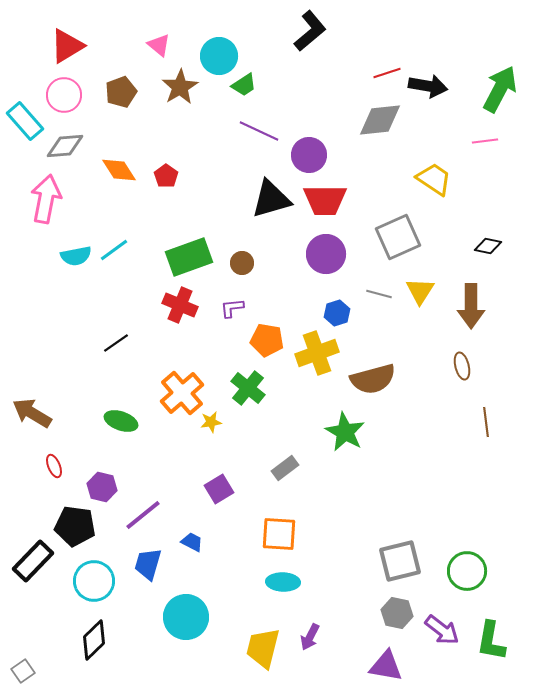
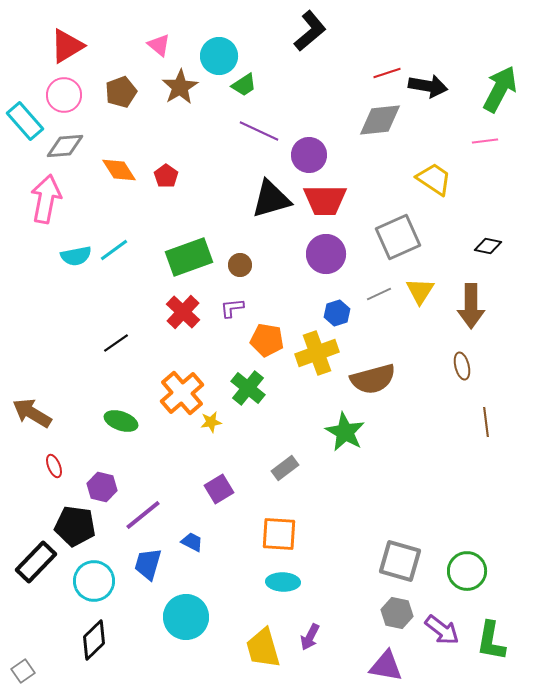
brown circle at (242, 263): moved 2 px left, 2 px down
gray line at (379, 294): rotated 40 degrees counterclockwise
red cross at (180, 305): moved 3 px right, 7 px down; rotated 20 degrees clockwise
black rectangle at (33, 561): moved 3 px right, 1 px down
gray square at (400, 561): rotated 30 degrees clockwise
yellow trapezoid at (263, 648): rotated 30 degrees counterclockwise
